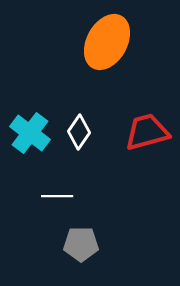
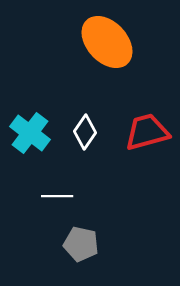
orange ellipse: rotated 72 degrees counterclockwise
white diamond: moved 6 px right
gray pentagon: rotated 12 degrees clockwise
